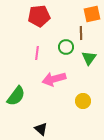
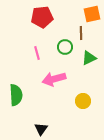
red pentagon: moved 3 px right, 1 px down
green circle: moved 1 px left
pink line: rotated 24 degrees counterclockwise
green triangle: rotated 28 degrees clockwise
green semicircle: moved 1 px up; rotated 40 degrees counterclockwise
black triangle: rotated 24 degrees clockwise
